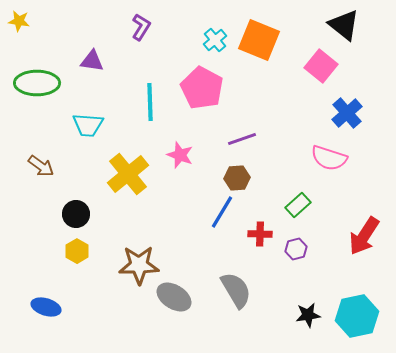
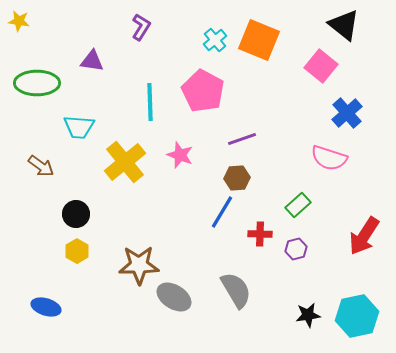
pink pentagon: moved 1 px right, 3 px down
cyan trapezoid: moved 9 px left, 2 px down
yellow cross: moved 3 px left, 12 px up
